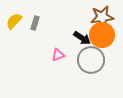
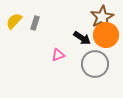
brown star: rotated 20 degrees counterclockwise
orange circle: moved 4 px right
gray circle: moved 4 px right, 4 px down
